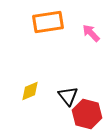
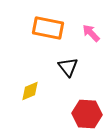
orange rectangle: moved 6 px down; rotated 20 degrees clockwise
black triangle: moved 29 px up
red hexagon: rotated 12 degrees counterclockwise
